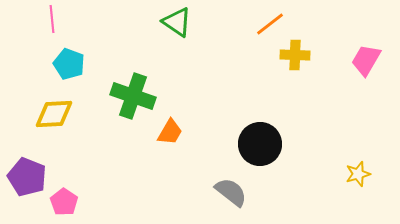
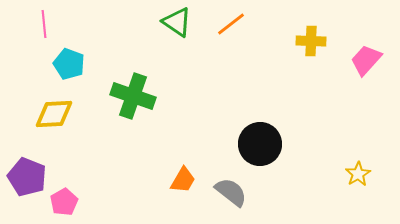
pink line: moved 8 px left, 5 px down
orange line: moved 39 px left
yellow cross: moved 16 px right, 14 px up
pink trapezoid: rotated 12 degrees clockwise
orange trapezoid: moved 13 px right, 48 px down
yellow star: rotated 15 degrees counterclockwise
pink pentagon: rotated 8 degrees clockwise
